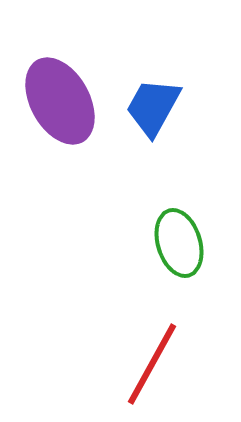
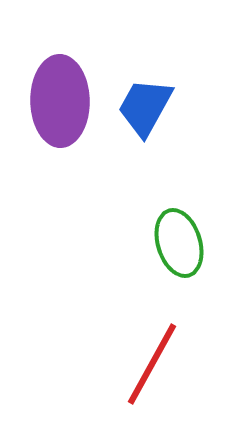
purple ellipse: rotated 28 degrees clockwise
blue trapezoid: moved 8 px left
